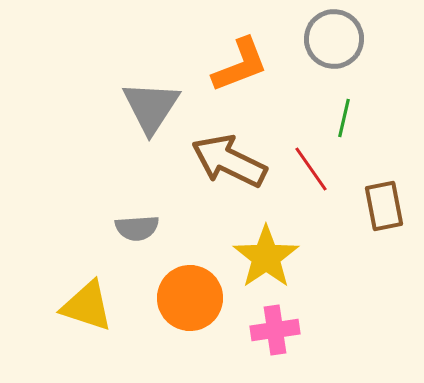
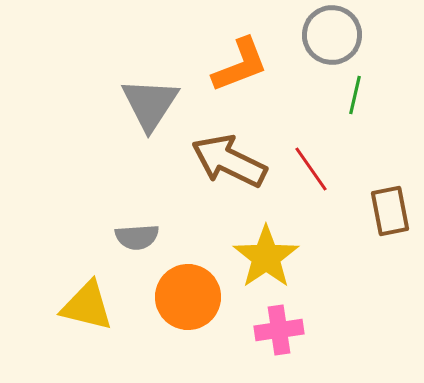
gray circle: moved 2 px left, 4 px up
gray triangle: moved 1 px left, 3 px up
green line: moved 11 px right, 23 px up
brown rectangle: moved 6 px right, 5 px down
gray semicircle: moved 9 px down
orange circle: moved 2 px left, 1 px up
yellow triangle: rotated 4 degrees counterclockwise
pink cross: moved 4 px right
